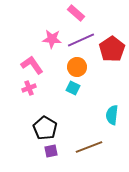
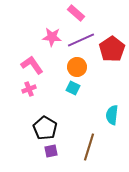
pink star: moved 2 px up
pink cross: moved 1 px down
brown line: rotated 52 degrees counterclockwise
